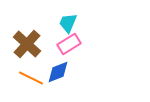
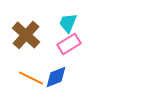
brown cross: moved 1 px left, 9 px up
blue diamond: moved 2 px left, 5 px down
